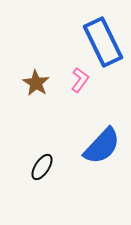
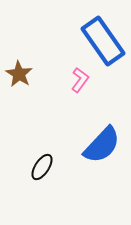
blue rectangle: moved 1 px up; rotated 9 degrees counterclockwise
brown star: moved 17 px left, 9 px up
blue semicircle: moved 1 px up
